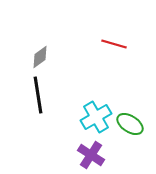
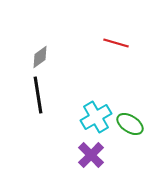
red line: moved 2 px right, 1 px up
purple cross: rotated 12 degrees clockwise
